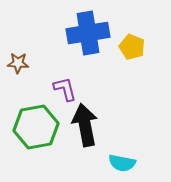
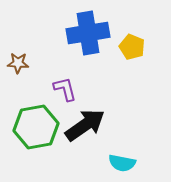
black arrow: rotated 66 degrees clockwise
